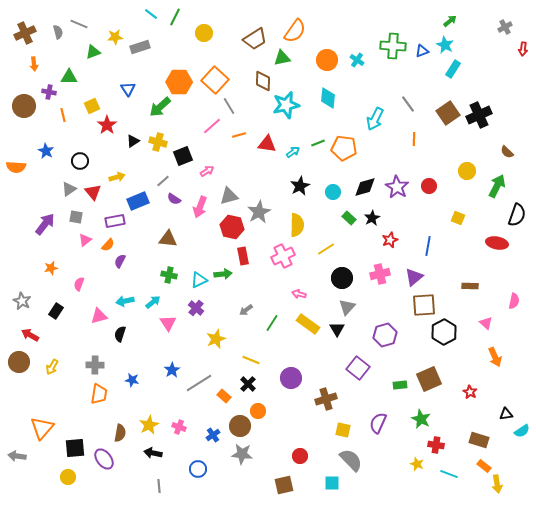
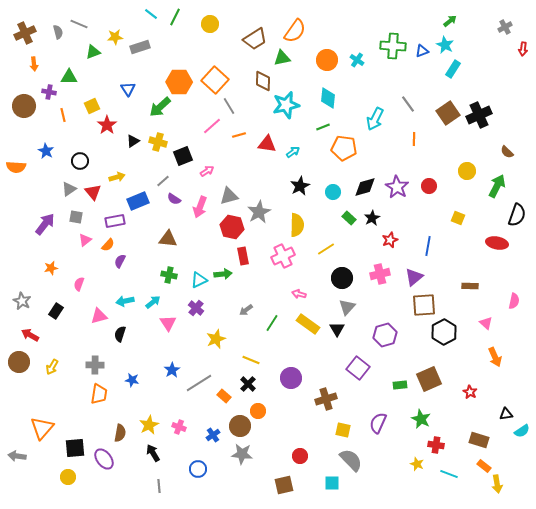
yellow circle at (204, 33): moved 6 px right, 9 px up
green line at (318, 143): moved 5 px right, 16 px up
black arrow at (153, 453): rotated 48 degrees clockwise
